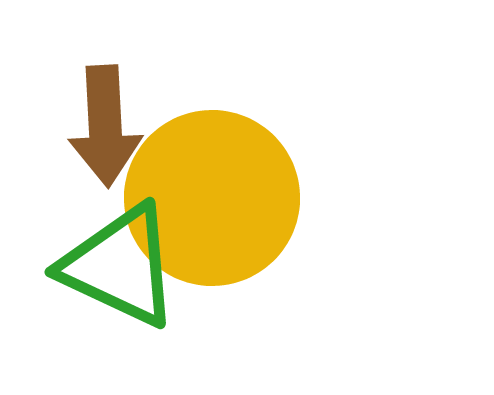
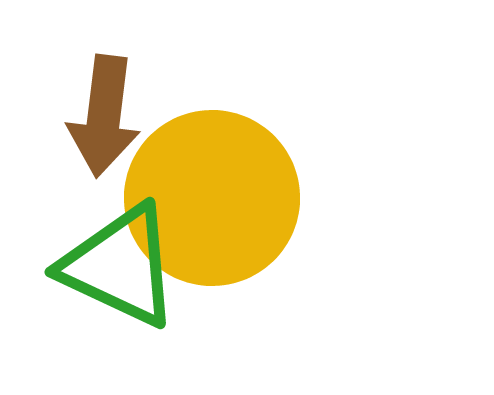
brown arrow: moved 1 px left, 10 px up; rotated 10 degrees clockwise
